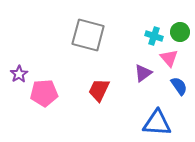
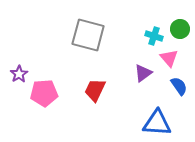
green circle: moved 3 px up
red trapezoid: moved 4 px left
